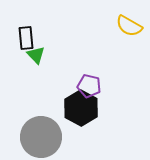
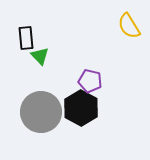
yellow semicircle: rotated 28 degrees clockwise
green triangle: moved 4 px right, 1 px down
purple pentagon: moved 1 px right, 5 px up
gray circle: moved 25 px up
